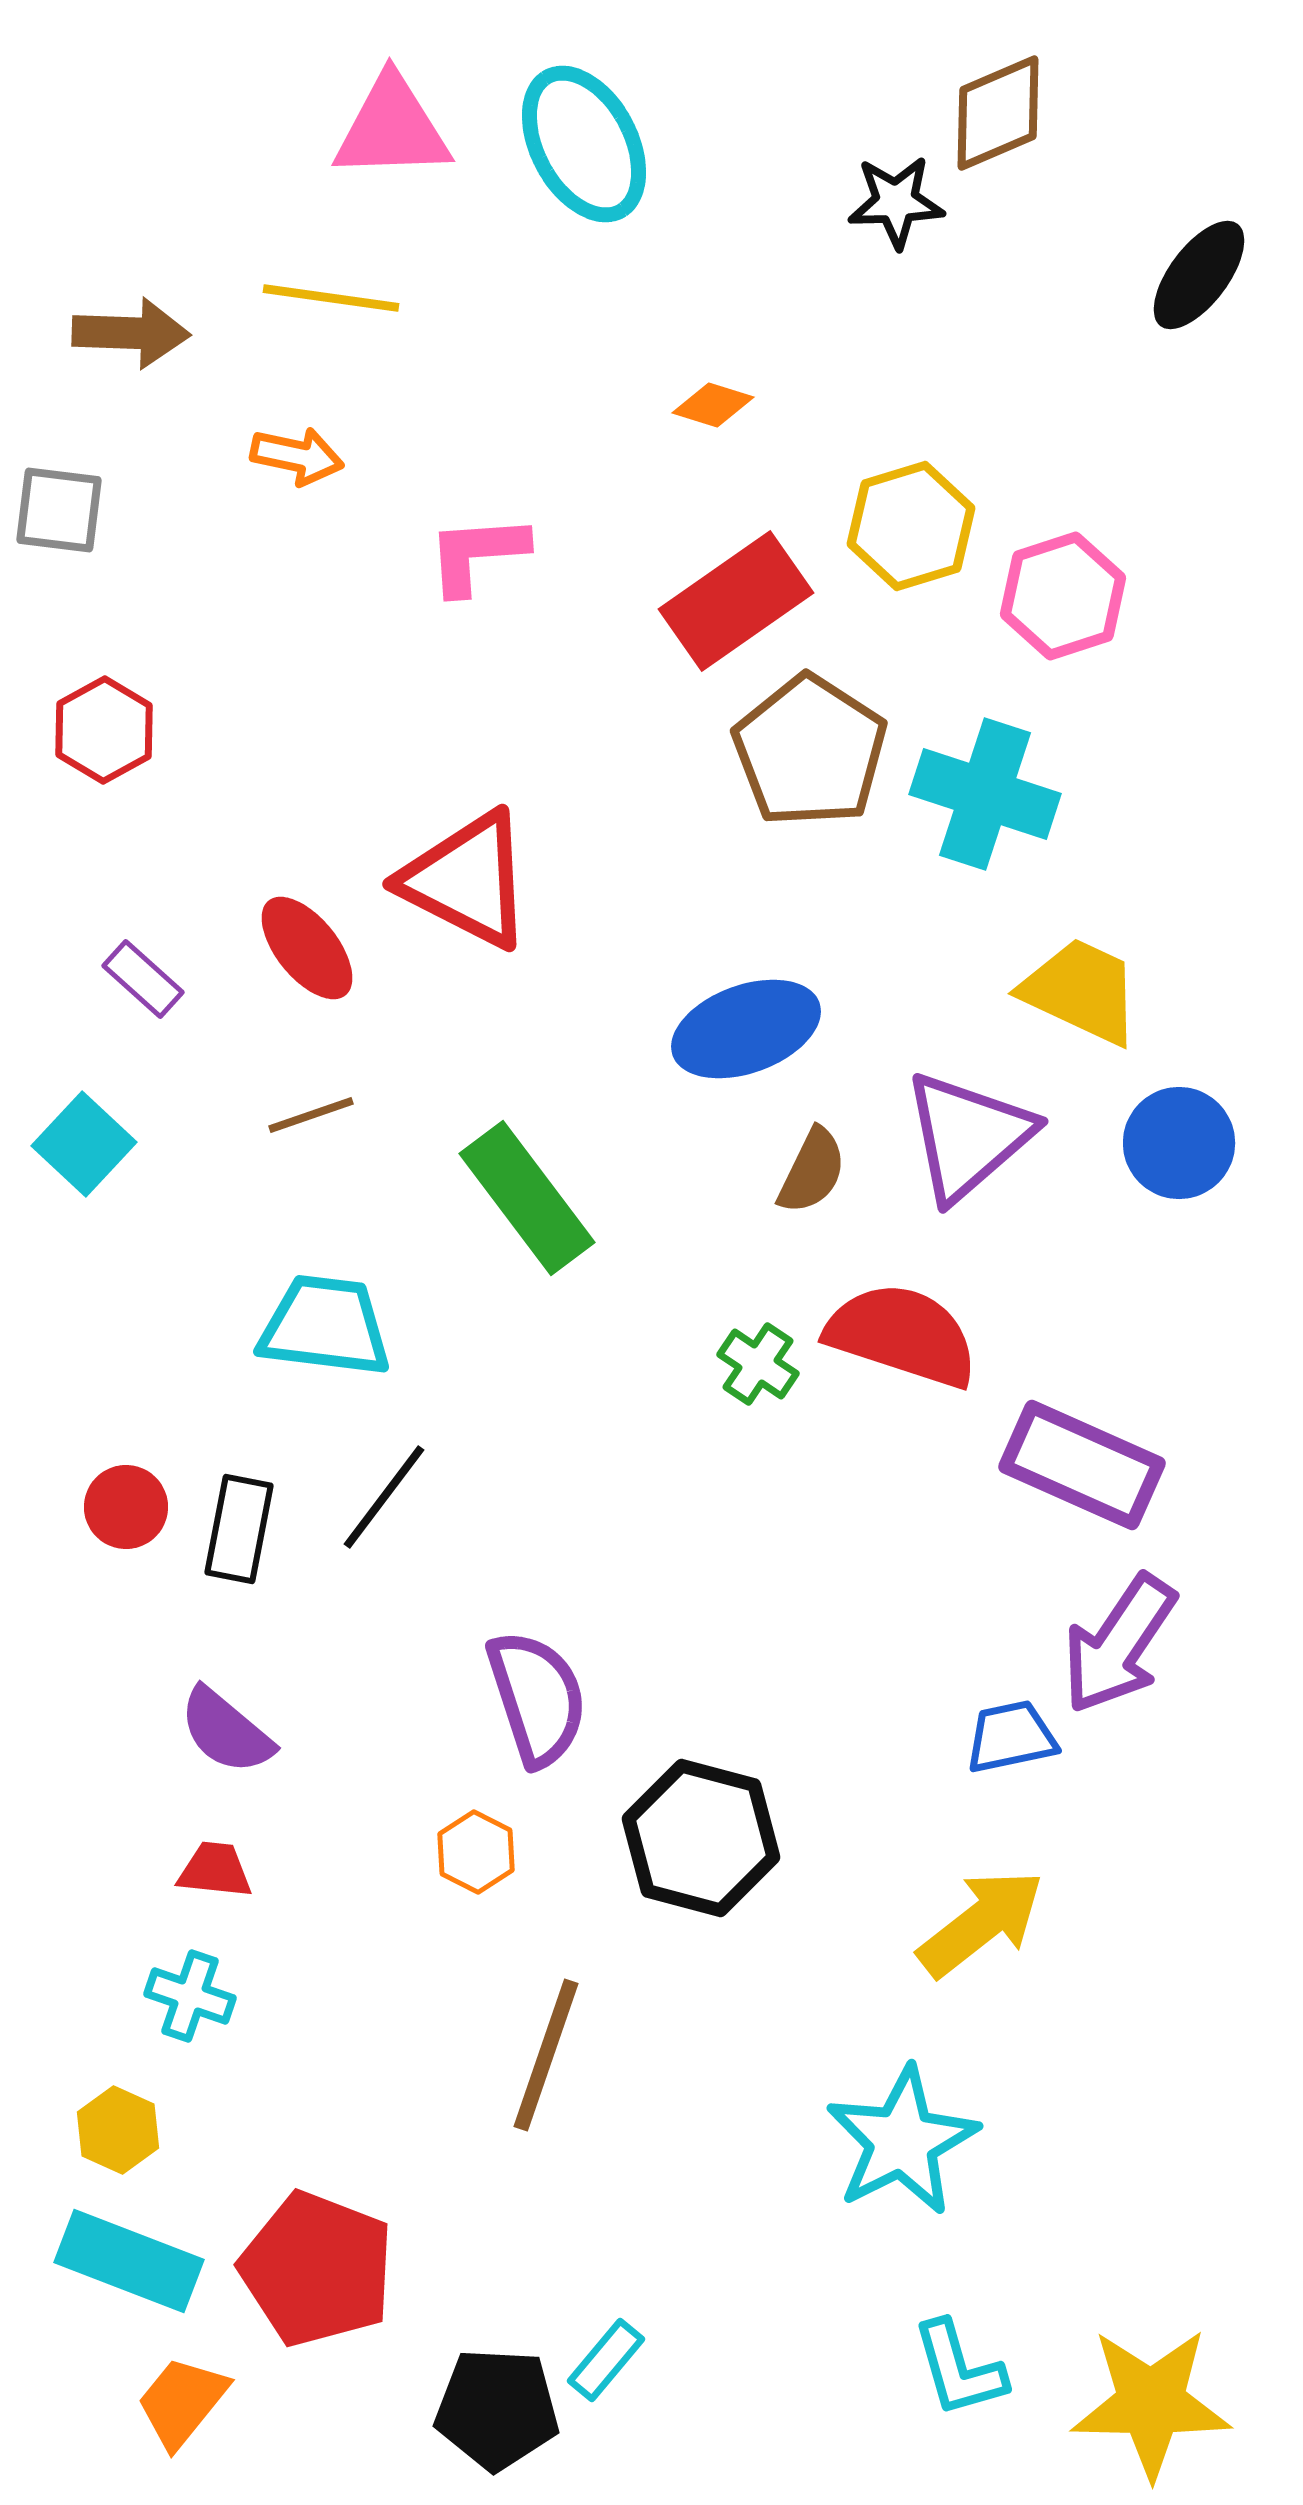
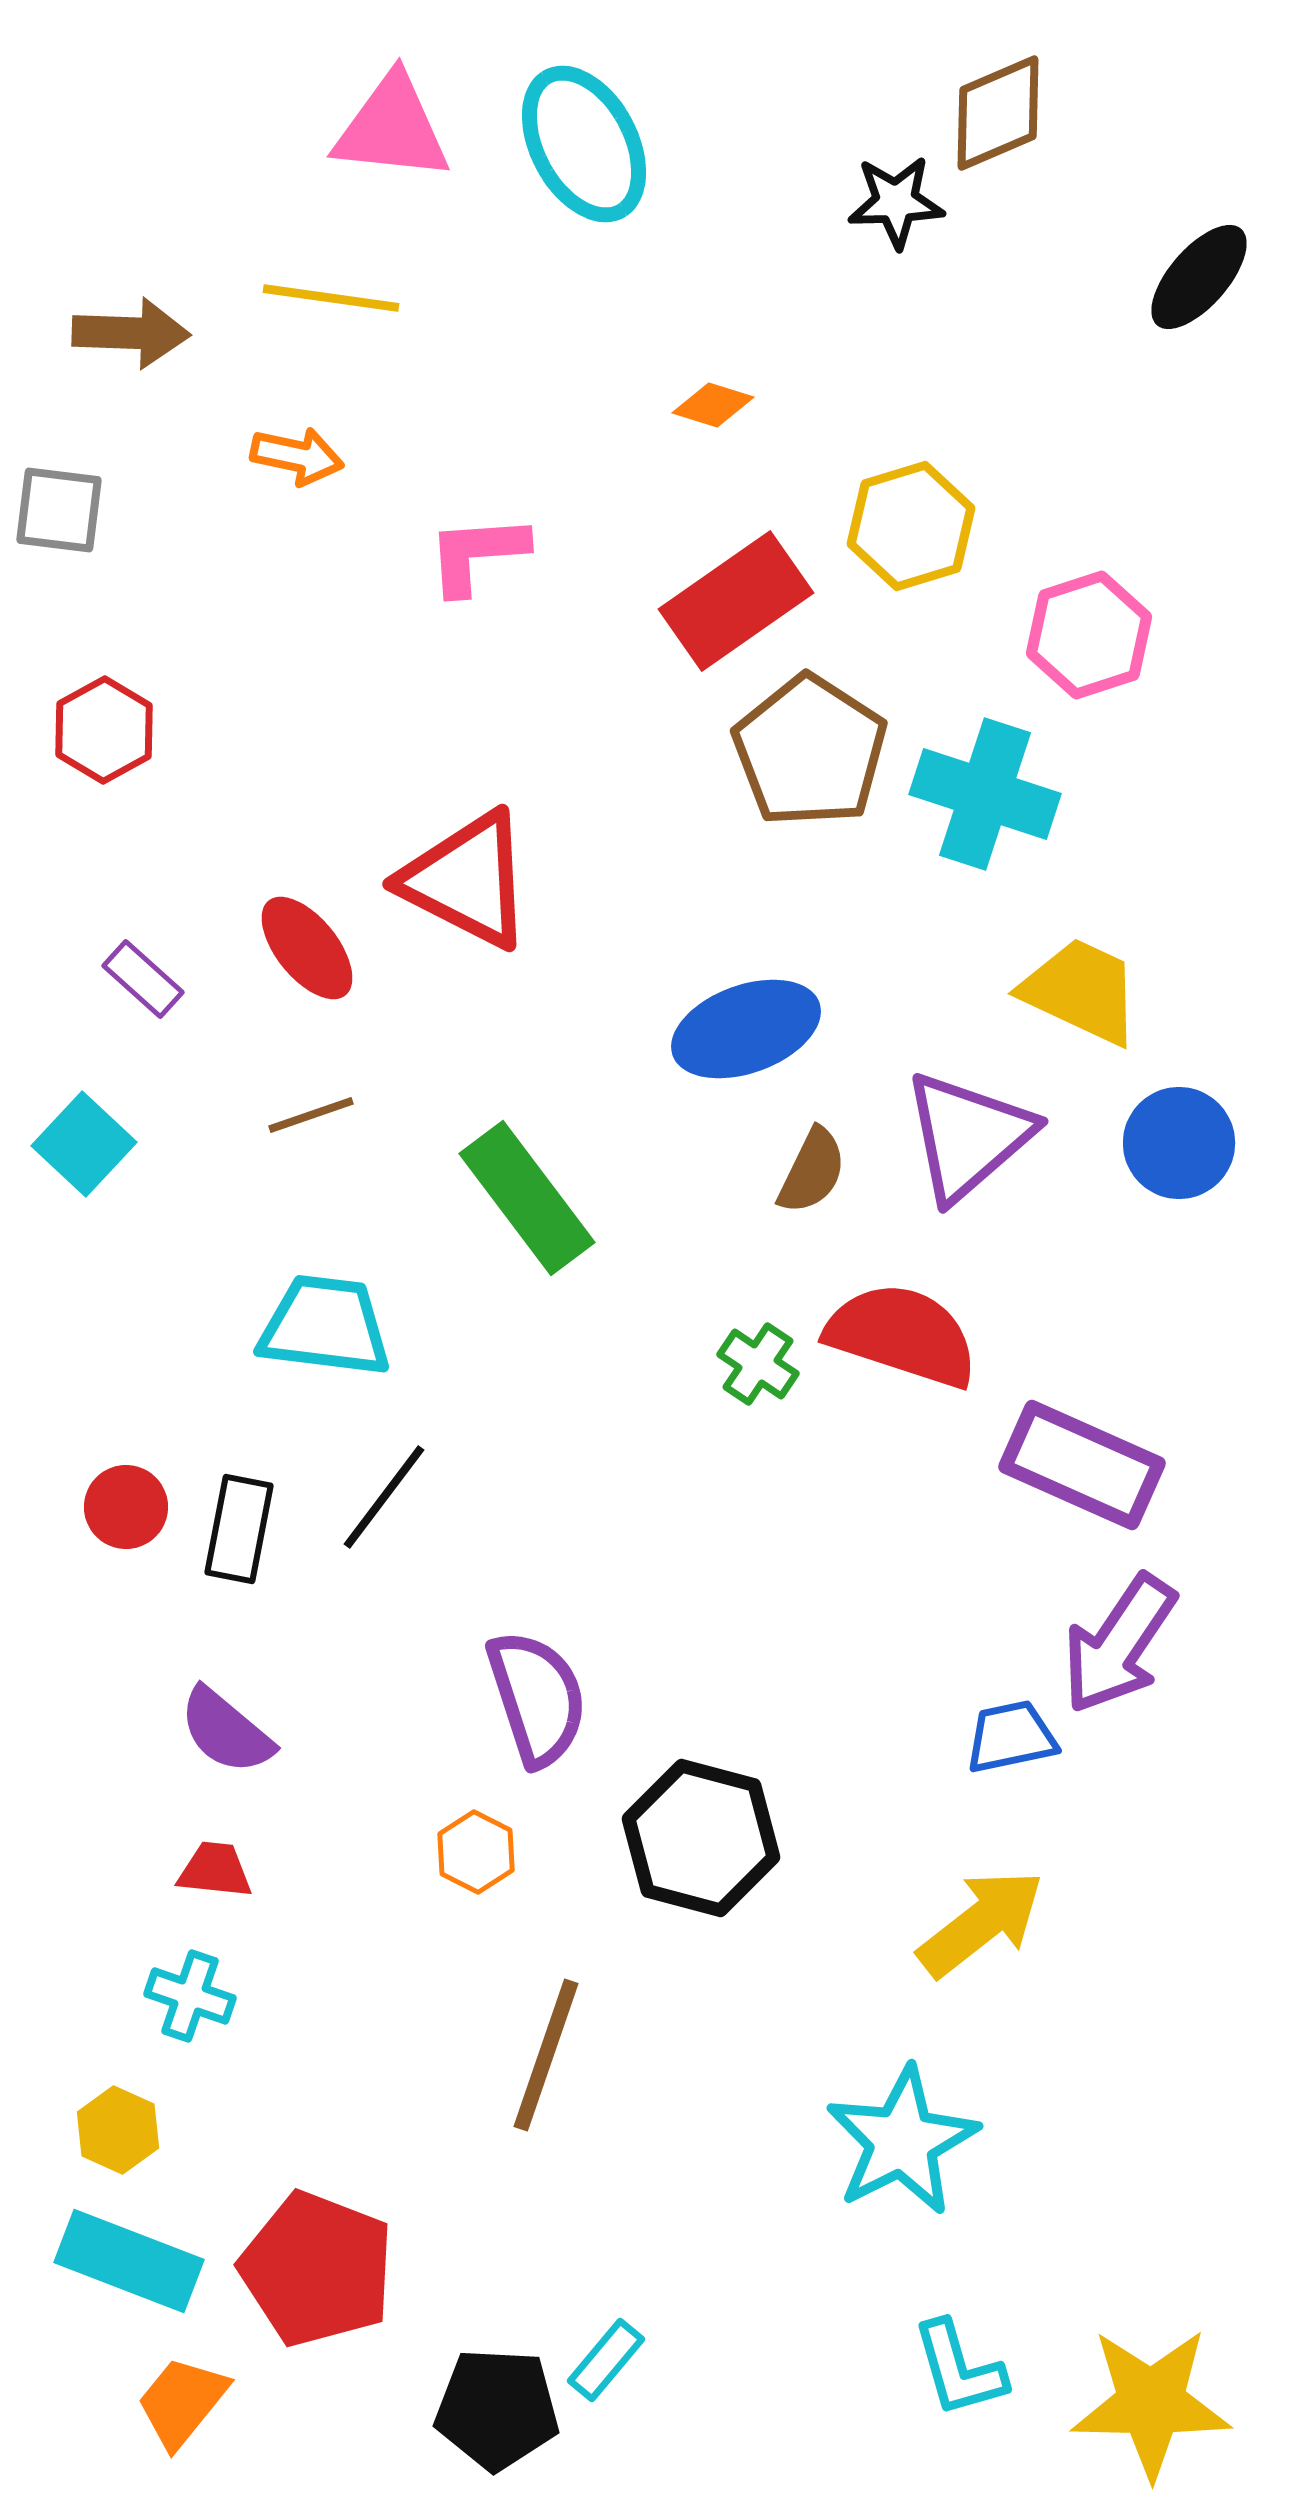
pink triangle at (392, 128): rotated 8 degrees clockwise
black ellipse at (1199, 275): moved 2 px down; rotated 4 degrees clockwise
pink hexagon at (1063, 596): moved 26 px right, 39 px down
